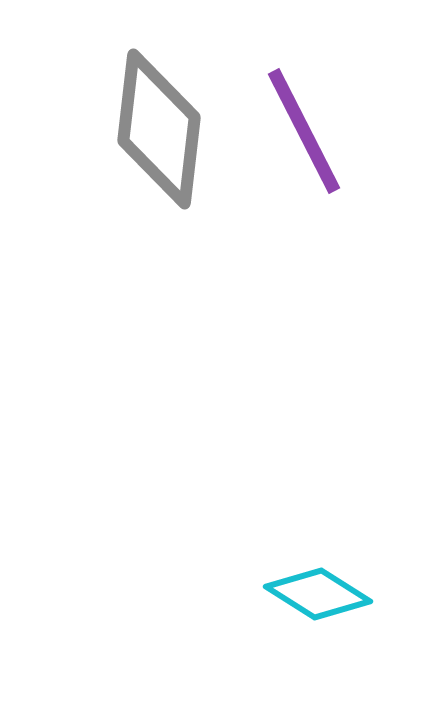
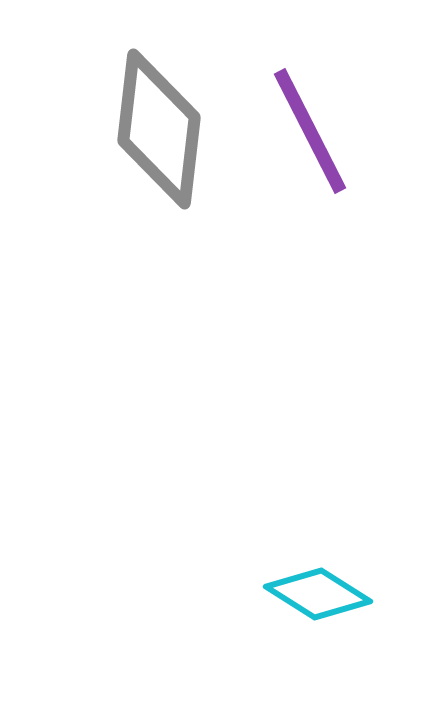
purple line: moved 6 px right
